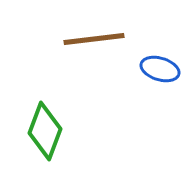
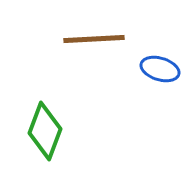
brown line: rotated 4 degrees clockwise
